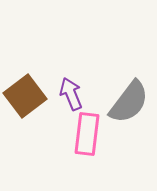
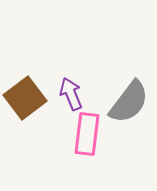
brown square: moved 2 px down
